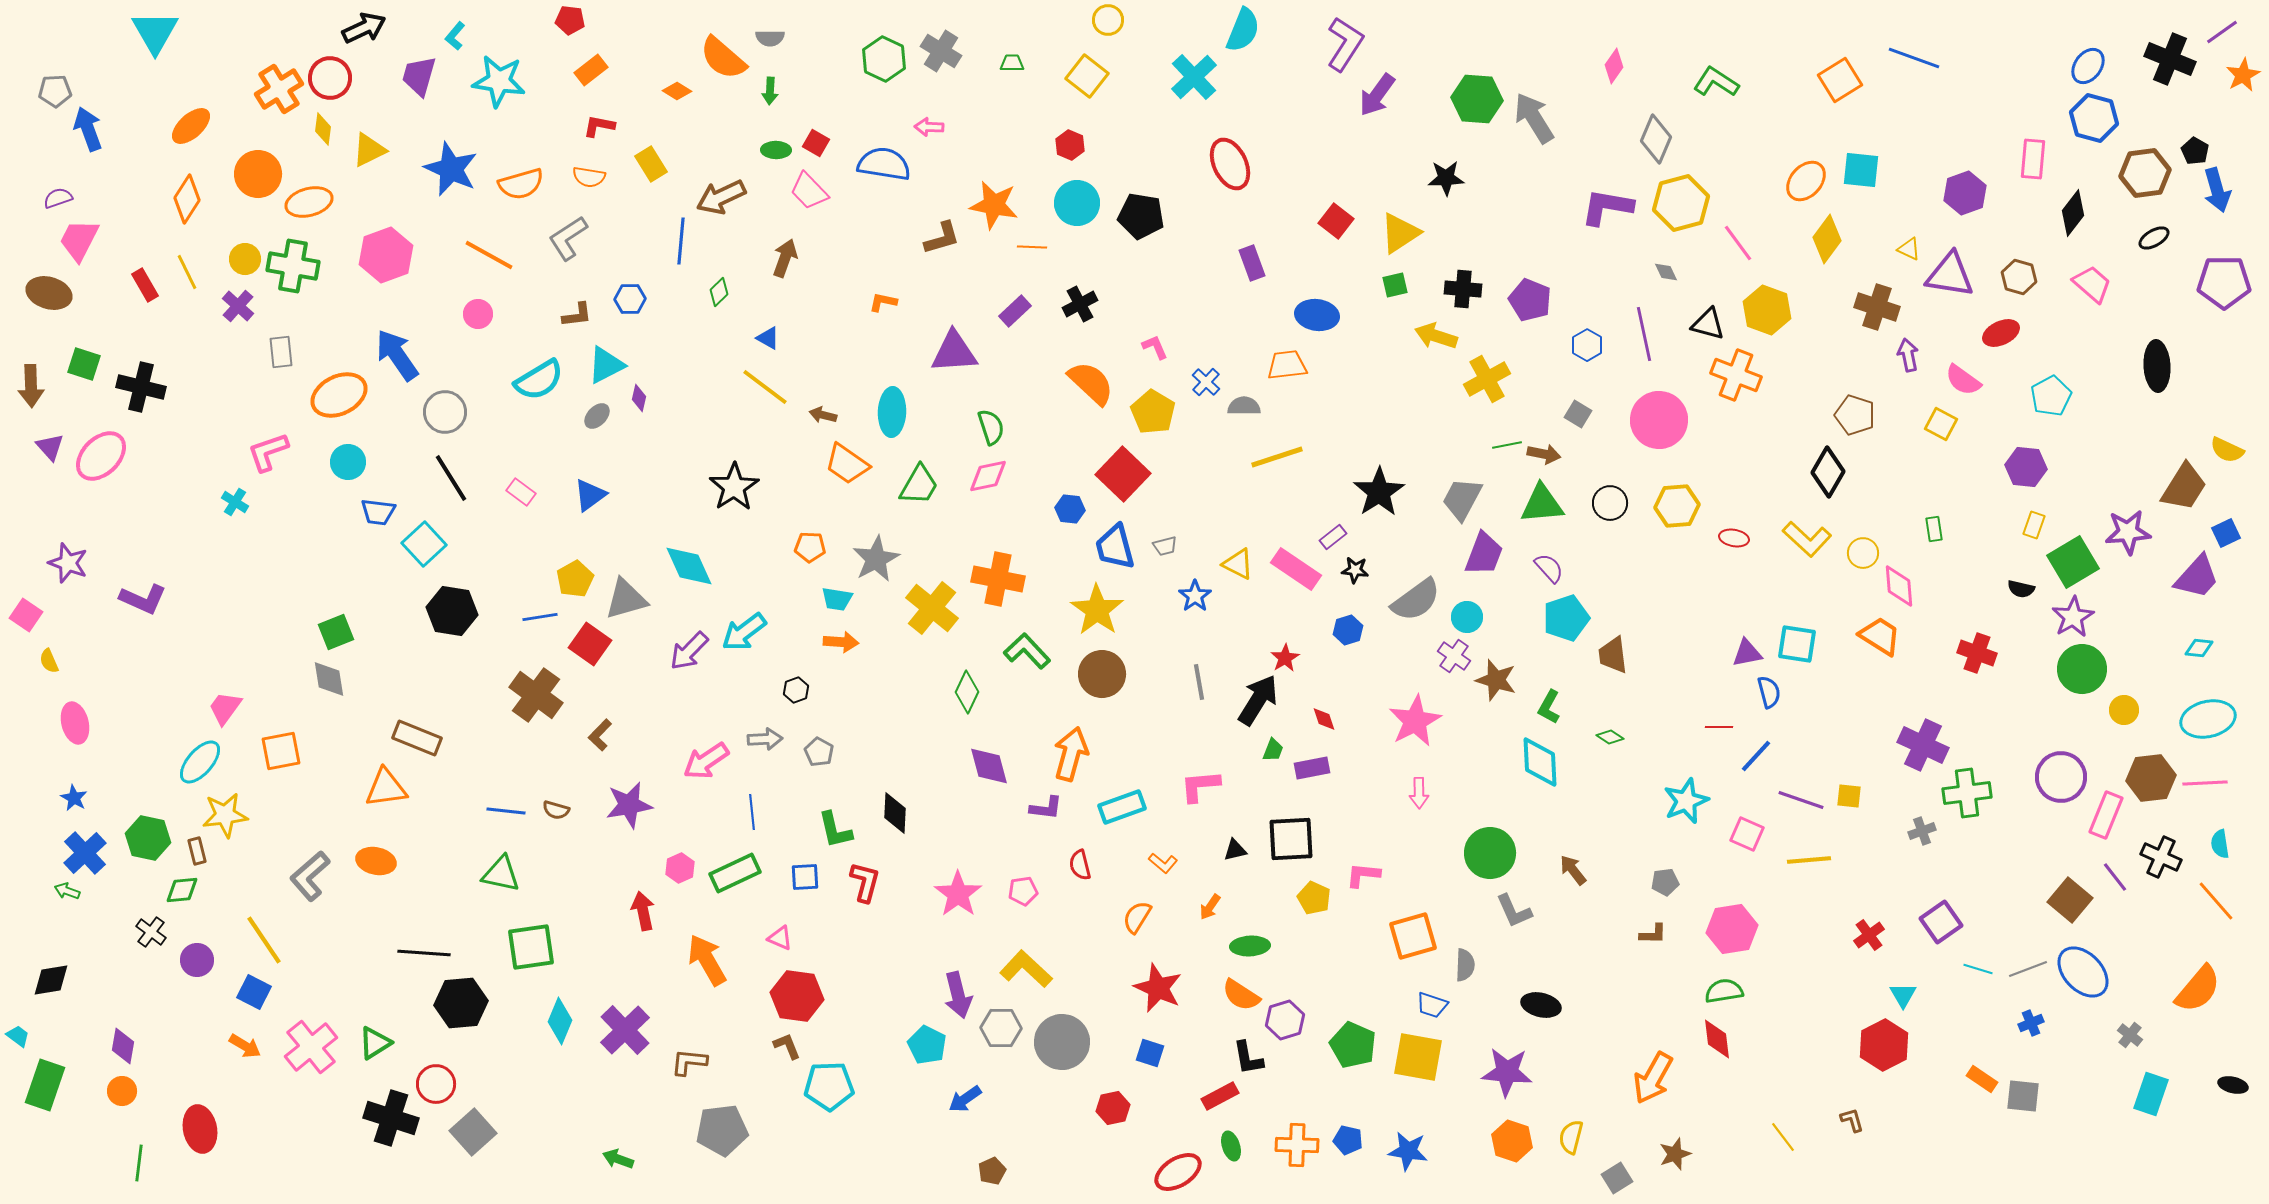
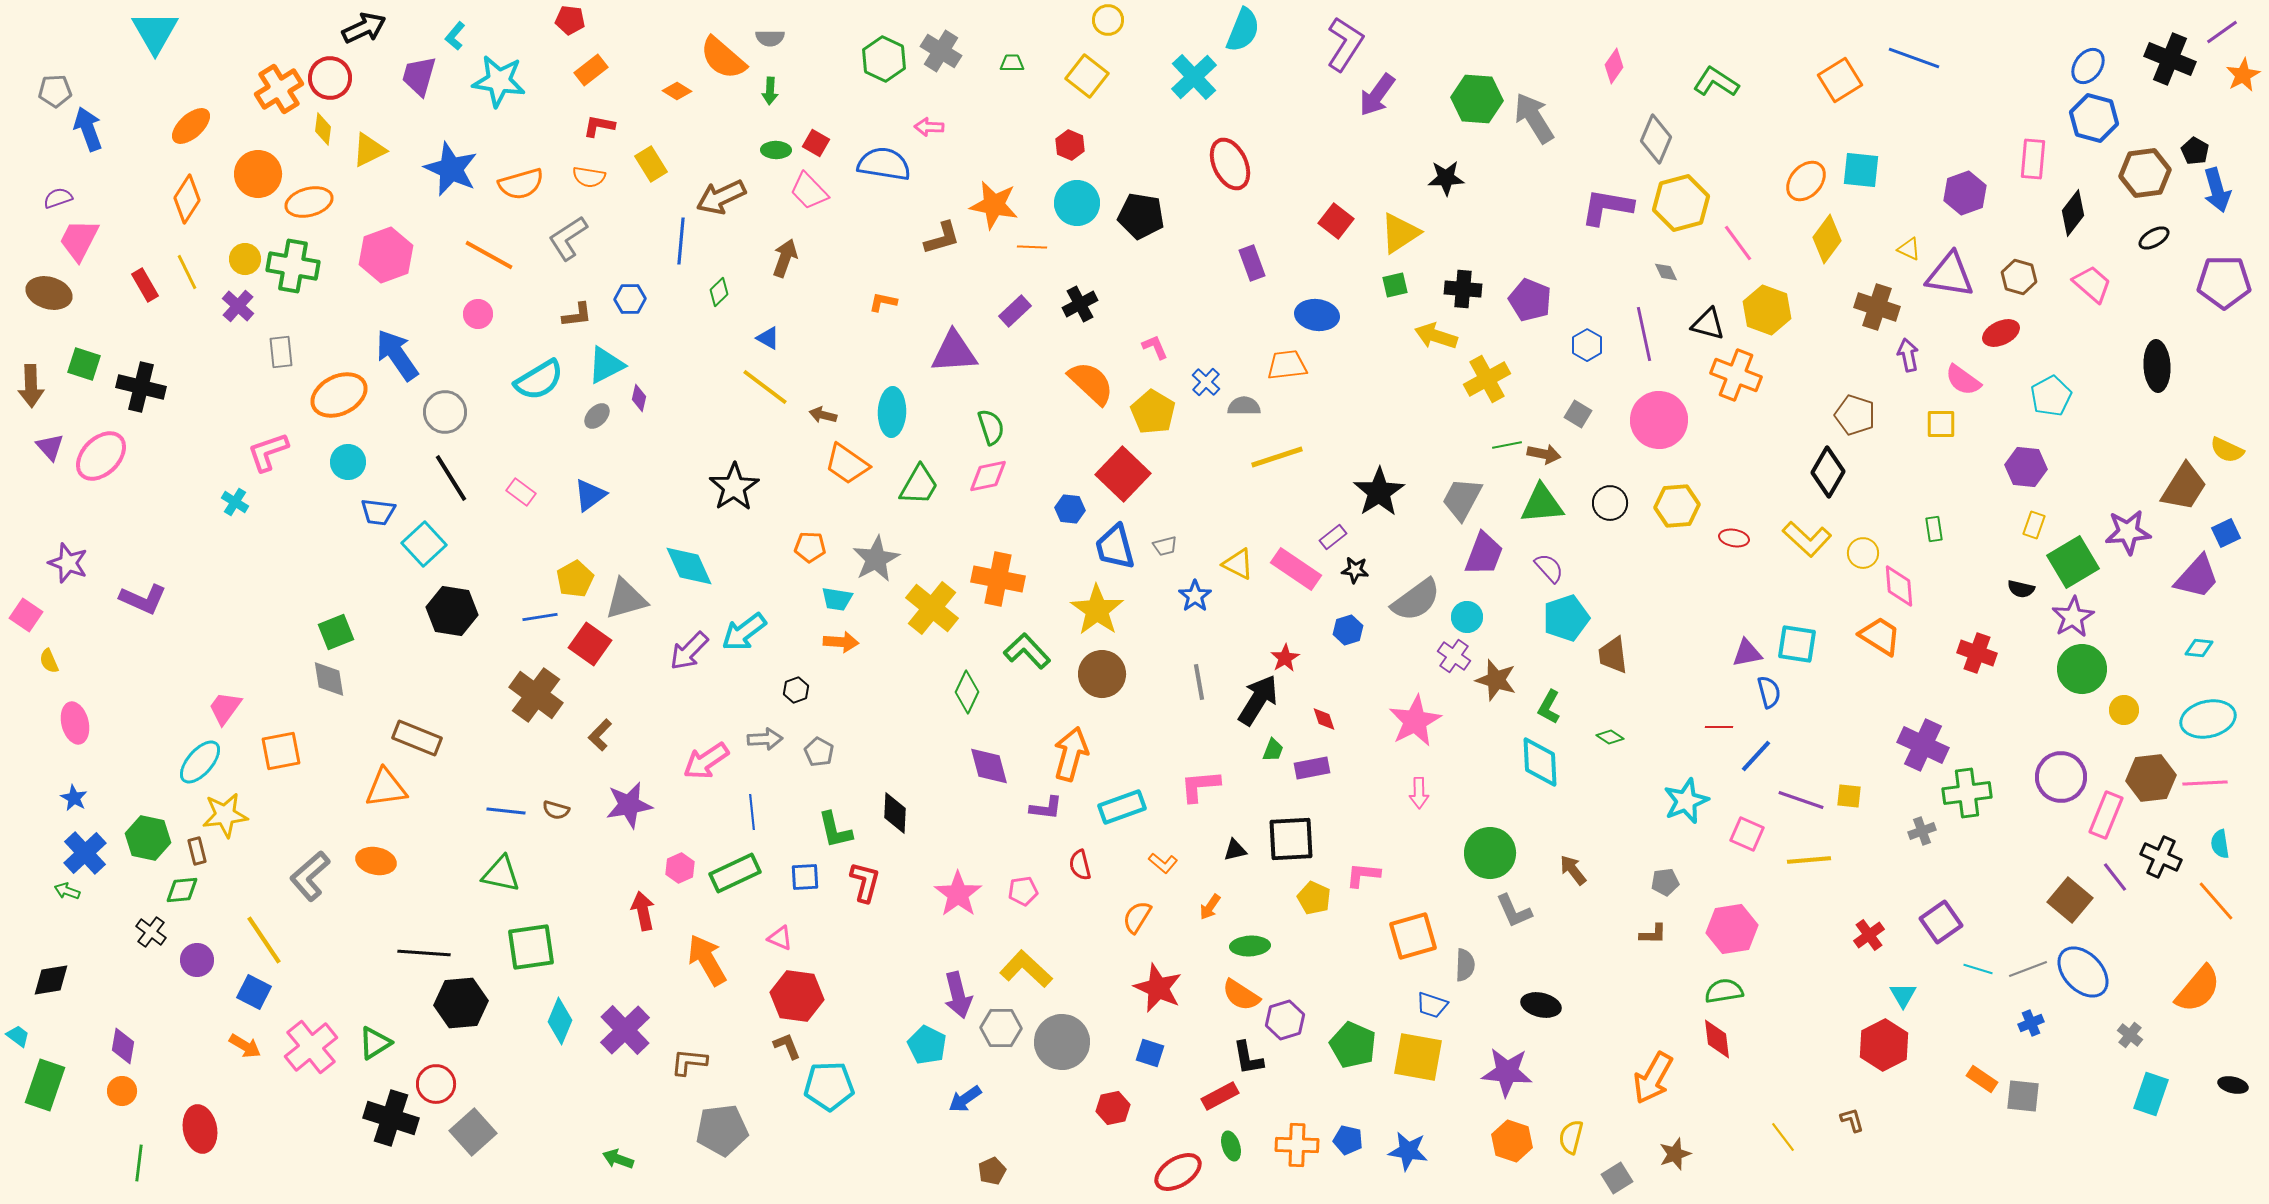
yellow square at (1941, 424): rotated 28 degrees counterclockwise
